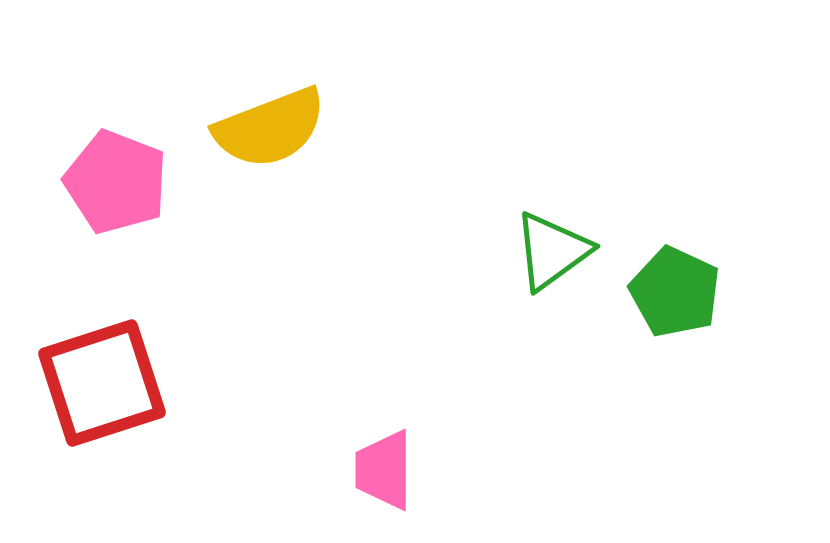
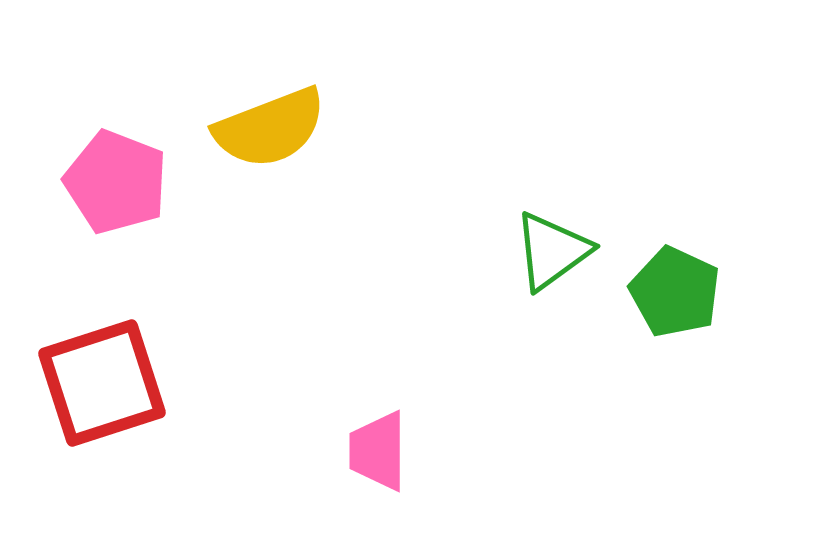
pink trapezoid: moved 6 px left, 19 px up
